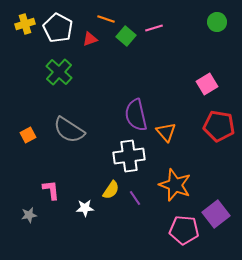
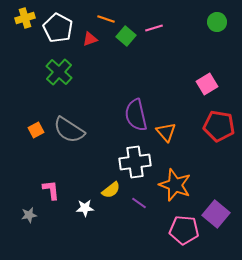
yellow cross: moved 6 px up
orange square: moved 8 px right, 5 px up
white cross: moved 6 px right, 6 px down
yellow semicircle: rotated 18 degrees clockwise
purple line: moved 4 px right, 5 px down; rotated 21 degrees counterclockwise
purple square: rotated 12 degrees counterclockwise
